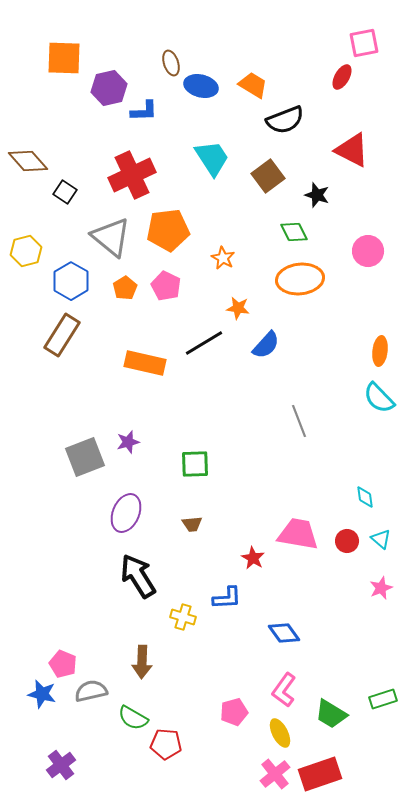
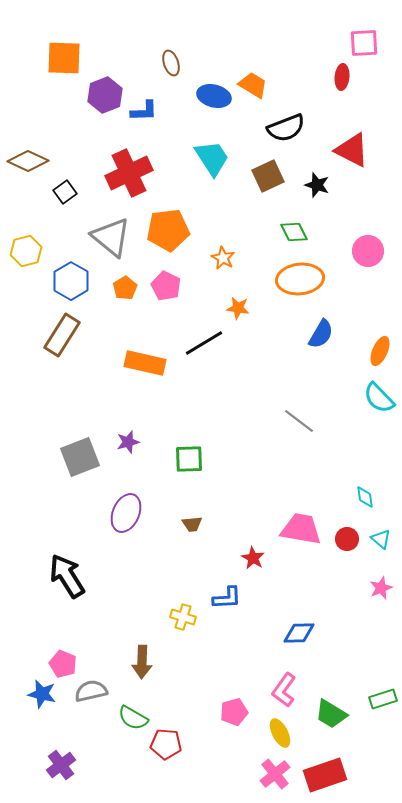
pink square at (364, 43): rotated 8 degrees clockwise
red ellipse at (342, 77): rotated 25 degrees counterclockwise
blue ellipse at (201, 86): moved 13 px right, 10 px down
purple hexagon at (109, 88): moved 4 px left, 7 px down; rotated 8 degrees counterclockwise
black semicircle at (285, 120): moved 1 px right, 8 px down
brown diamond at (28, 161): rotated 24 degrees counterclockwise
red cross at (132, 175): moved 3 px left, 2 px up
brown square at (268, 176): rotated 12 degrees clockwise
black square at (65, 192): rotated 20 degrees clockwise
black star at (317, 195): moved 10 px up
blue semicircle at (266, 345): moved 55 px right, 11 px up; rotated 12 degrees counterclockwise
orange ellipse at (380, 351): rotated 16 degrees clockwise
gray line at (299, 421): rotated 32 degrees counterclockwise
gray square at (85, 457): moved 5 px left
green square at (195, 464): moved 6 px left, 5 px up
pink trapezoid at (298, 534): moved 3 px right, 5 px up
red circle at (347, 541): moved 2 px up
black arrow at (138, 576): moved 71 px left
blue diamond at (284, 633): moved 15 px right; rotated 56 degrees counterclockwise
red rectangle at (320, 774): moved 5 px right, 1 px down
